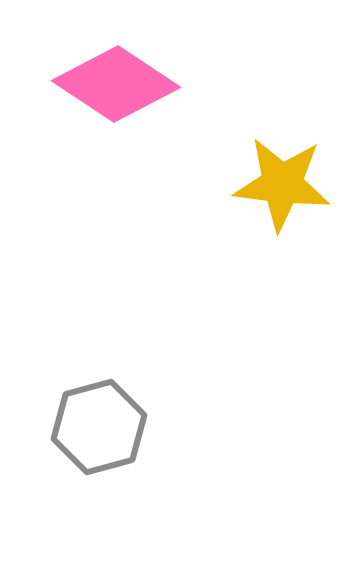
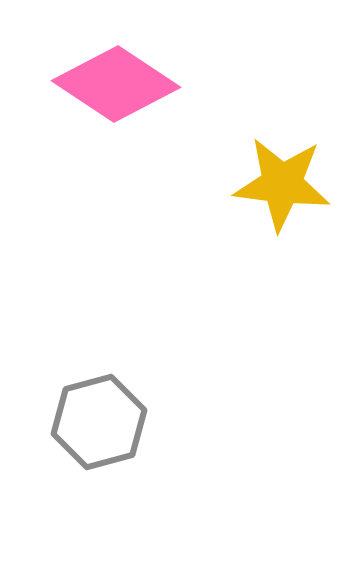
gray hexagon: moved 5 px up
